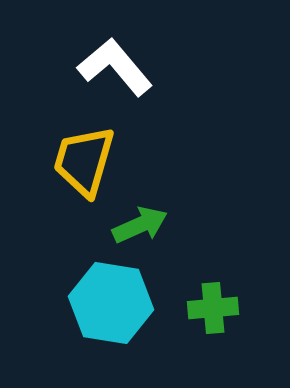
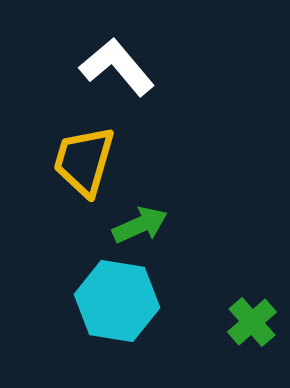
white L-shape: moved 2 px right
cyan hexagon: moved 6 px right, 2 px up
green cross: moved 39 px right, 14 px down; rotated 36 degrees counterclockwise
